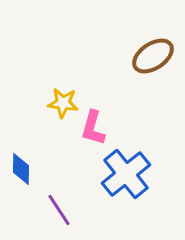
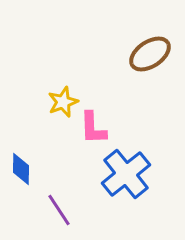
brown ellipse: moved 3 px left, 2 px up
yellow star: moved 1 px up; rotated 28 degrees counterclockwise
pink L-shape: rotated 18 degrees counterclockwise
